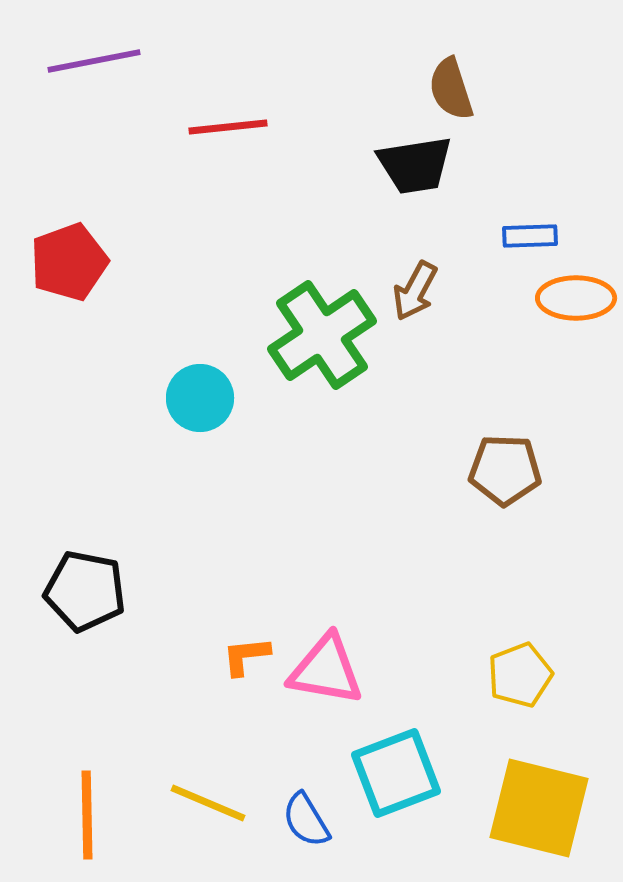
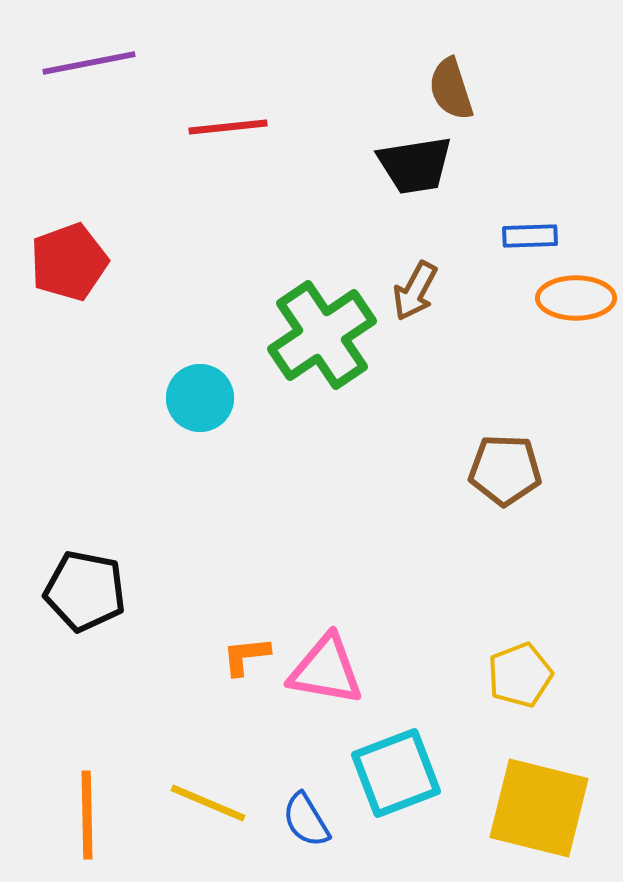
purple line: moved 5 px left, 2 px down
